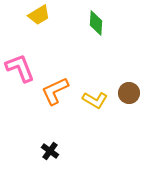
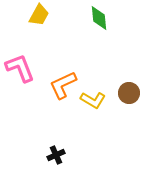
yellow trapezoid: rotated 30 degrees counterclockwise
green diamond: moved 3 px right, 5 px up; rotated 10 degrees counterclockwise
orange L-shape: moved 8 px right, 6 px up
yellow L-shape: moved 2 px left
black cross: moved 6 px right, 4 px down; rotated 30 degrees clockwise
